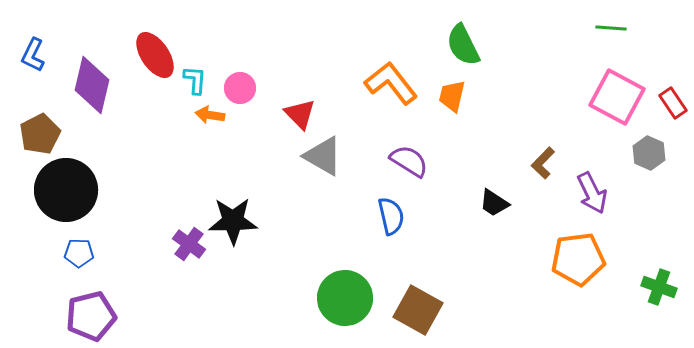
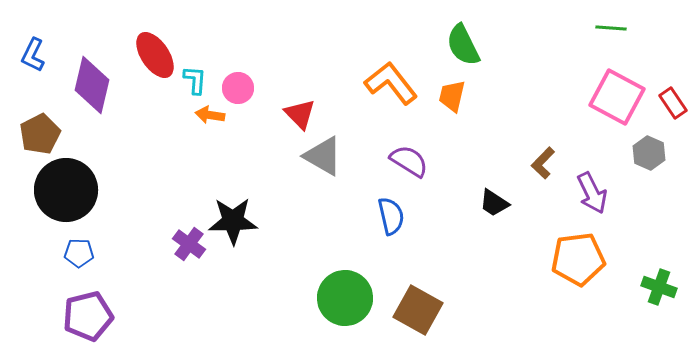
pink circle: moved 2 px left
purple pentagon: moved 3 px left
